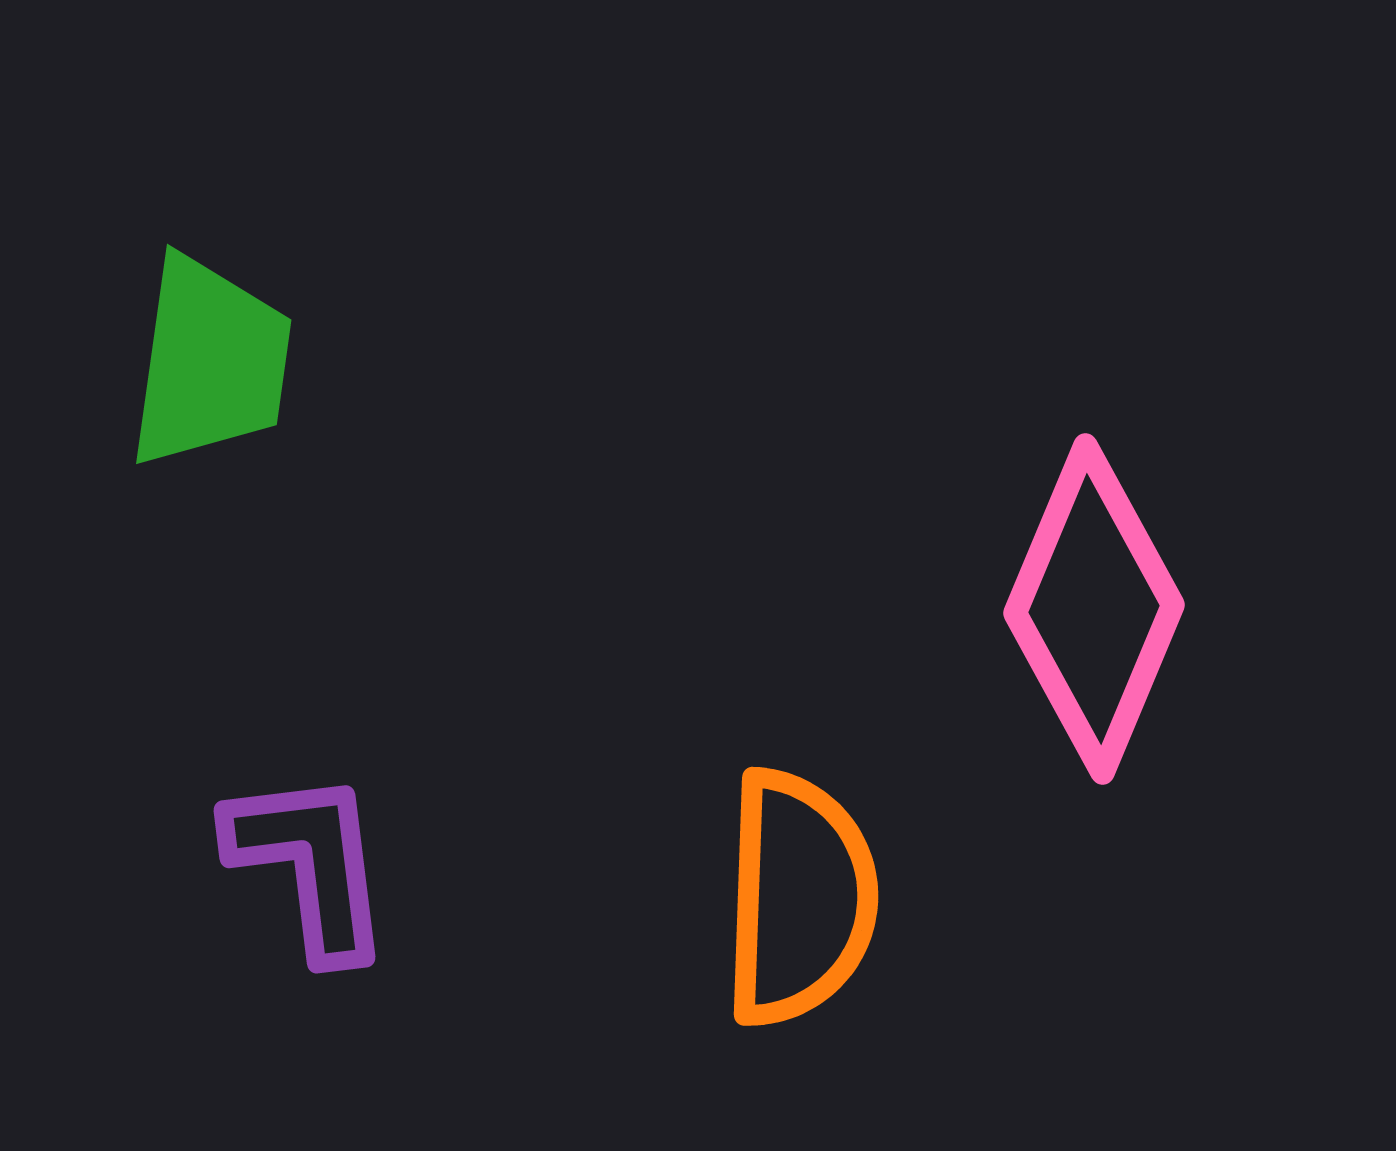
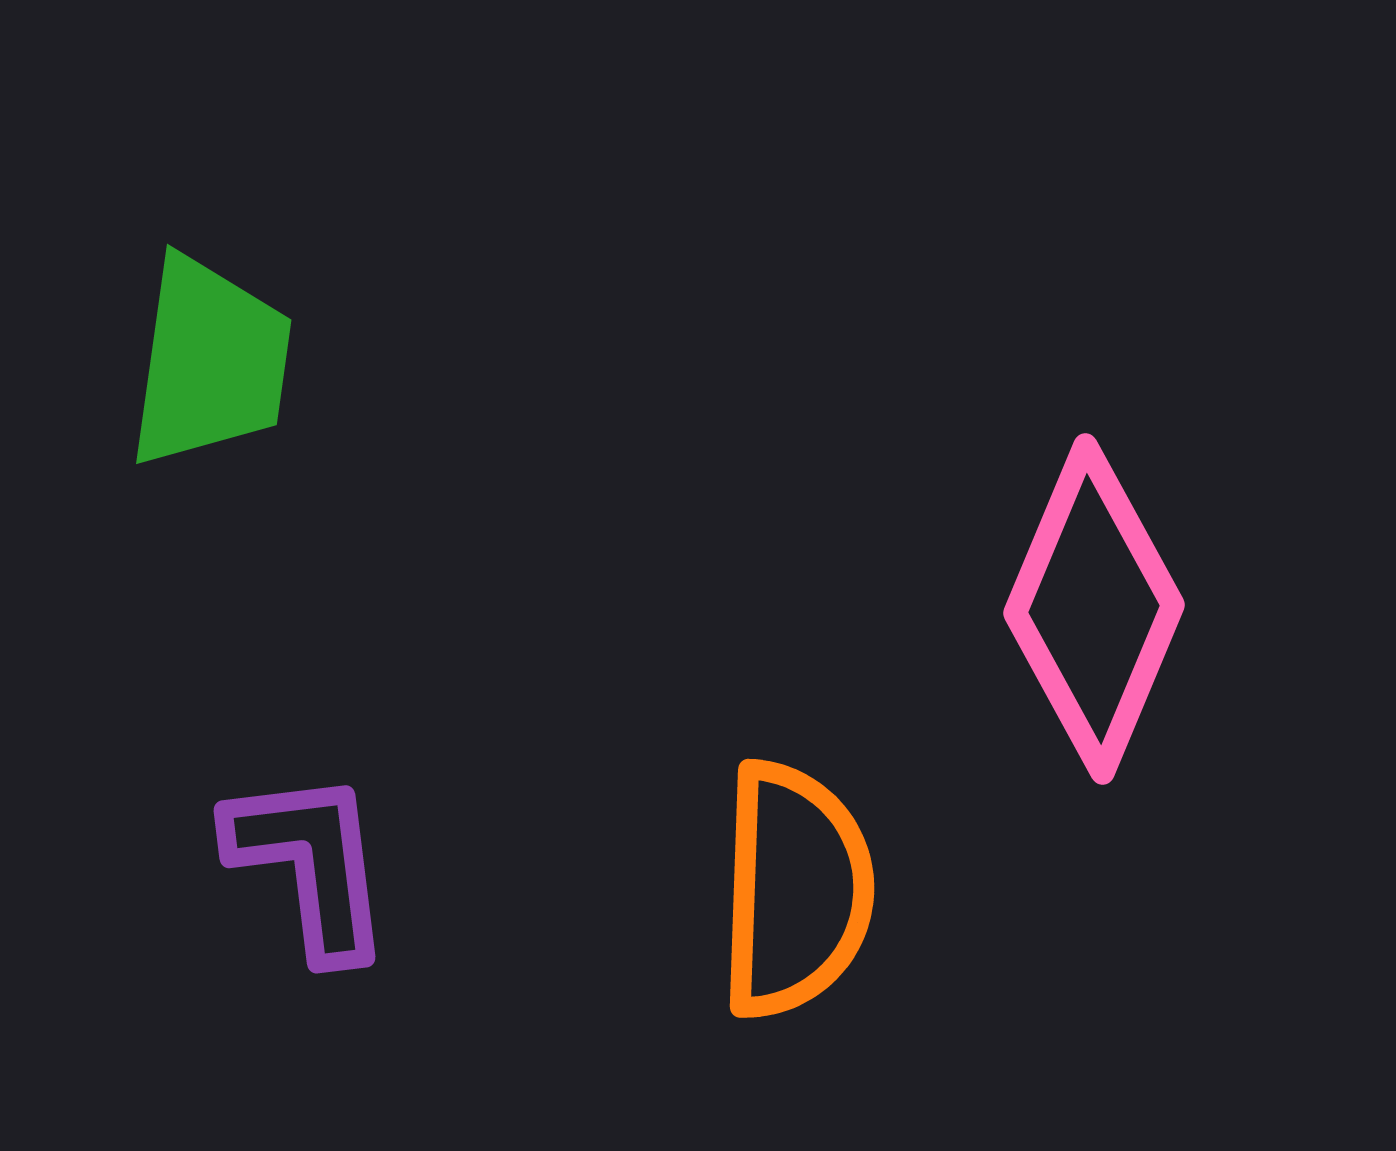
orange semicircle: moved 4 px left, 8 px up
